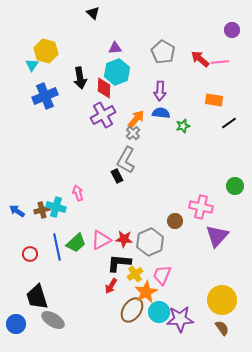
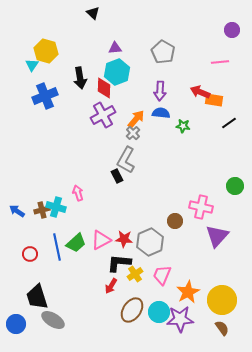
red arrow at (200, 59): moved 33 px down; rotated 18 degrees counterclockwise
green star at (183, 126): rotated 24 degrees clockwise
orange star at (146, 292): moved 42 px right
